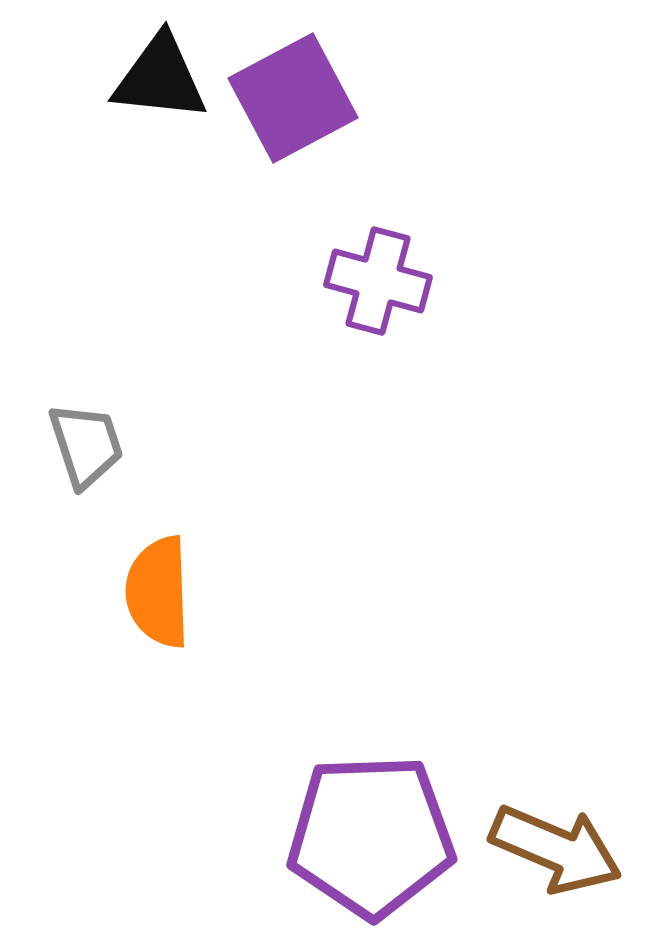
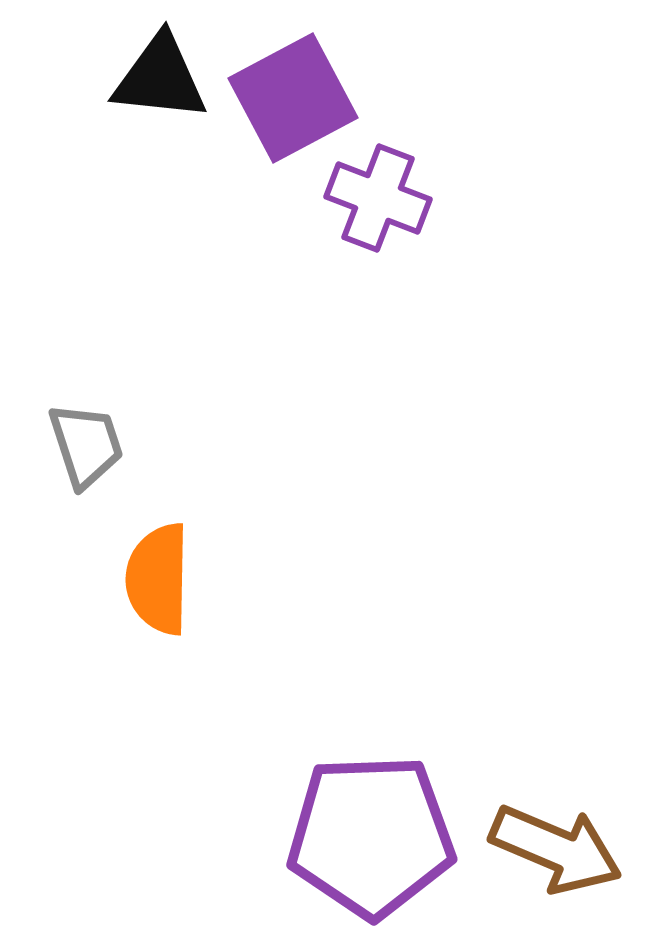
purple cross: moved 83 px up; rotated 6 degrees clockwise
orange semicircle: moved 13 px up; rotated 3 degrees clockwise
